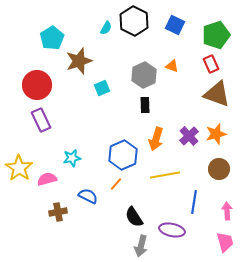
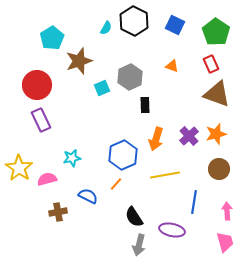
green pentagon: moved 3 px up; rotated 20 degrees counterclockwise
gray hexagon: moved 14 px left, 2 px down
gray arrow: moved 2 px left, 1 px up
